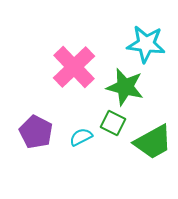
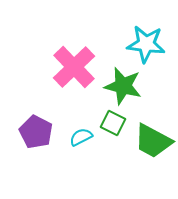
green star: moved 2 px left, 1 px up
green trapezoid: moved 1 px up; rotated 57 degrees clockwise
